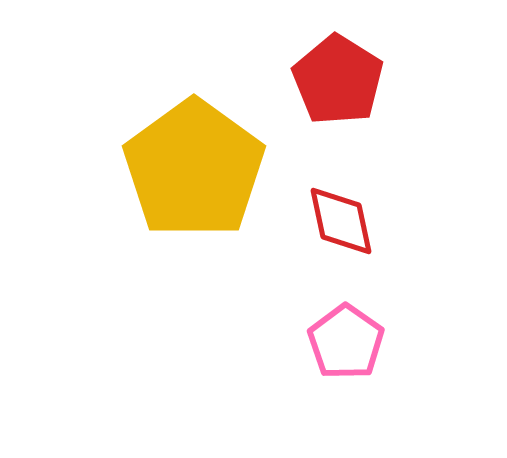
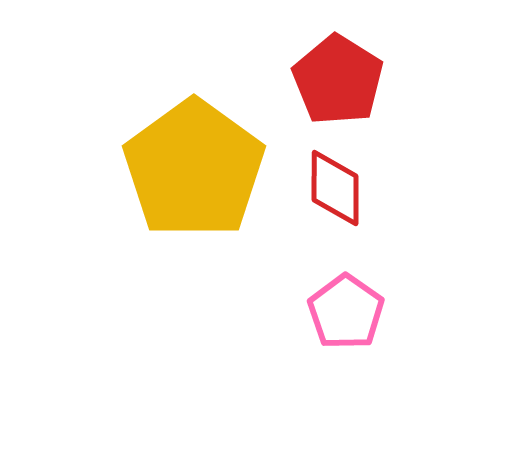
red diamond: moved 6 px left, 33 px up; rotated 12 degrees clockwise
pink pentagon: moved 30 px up
